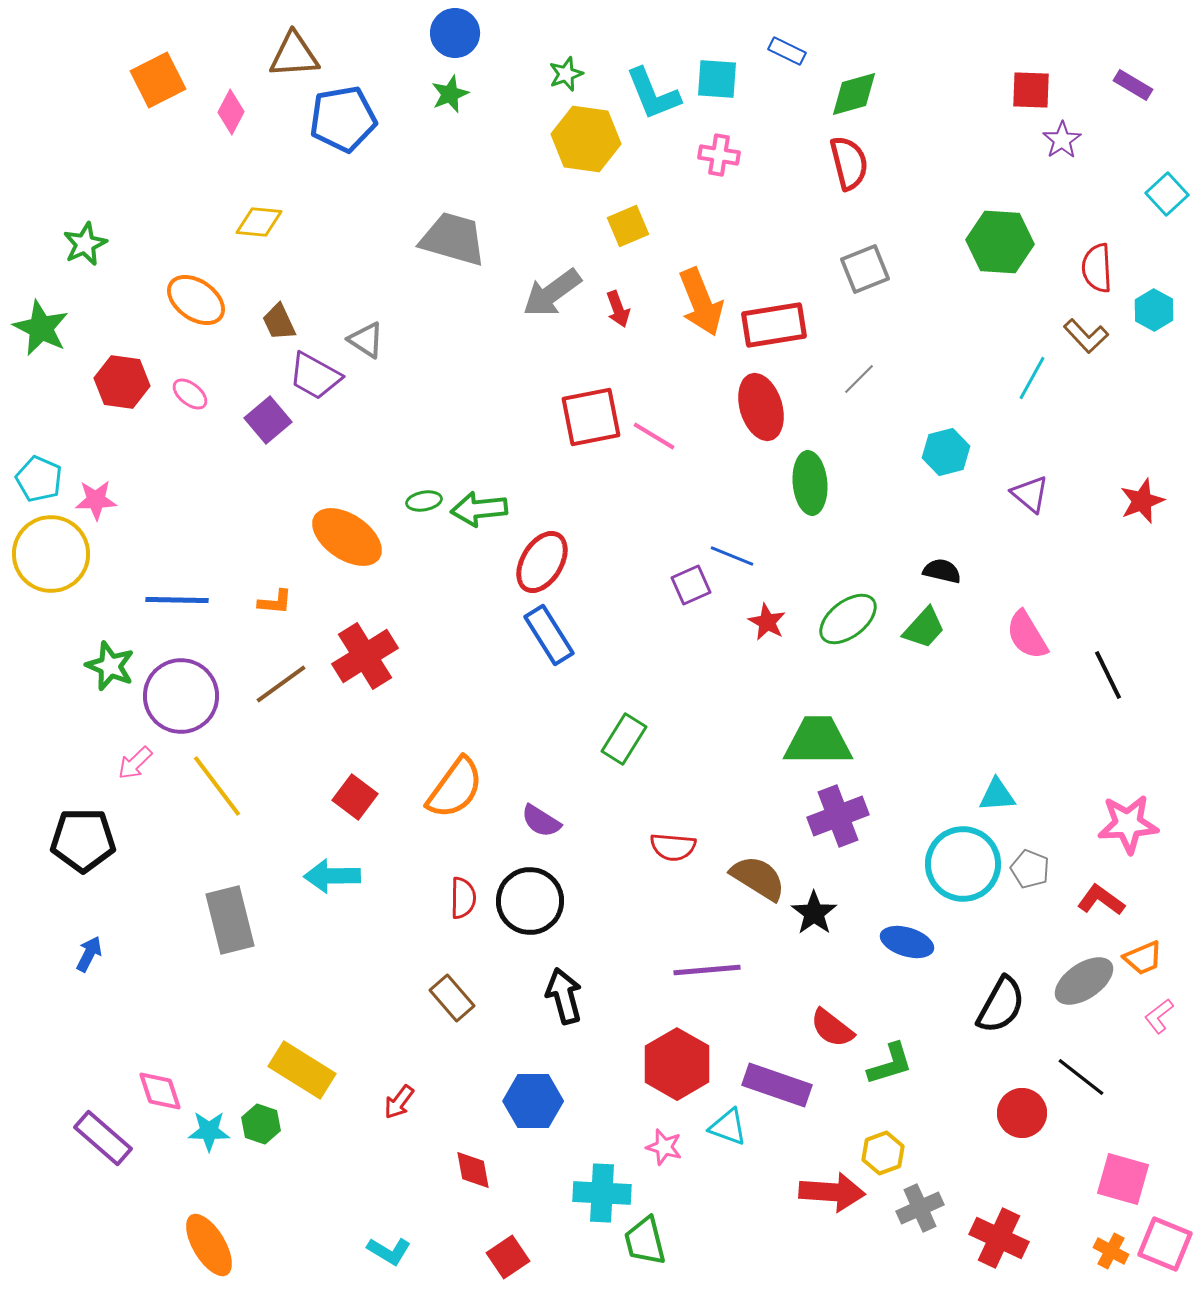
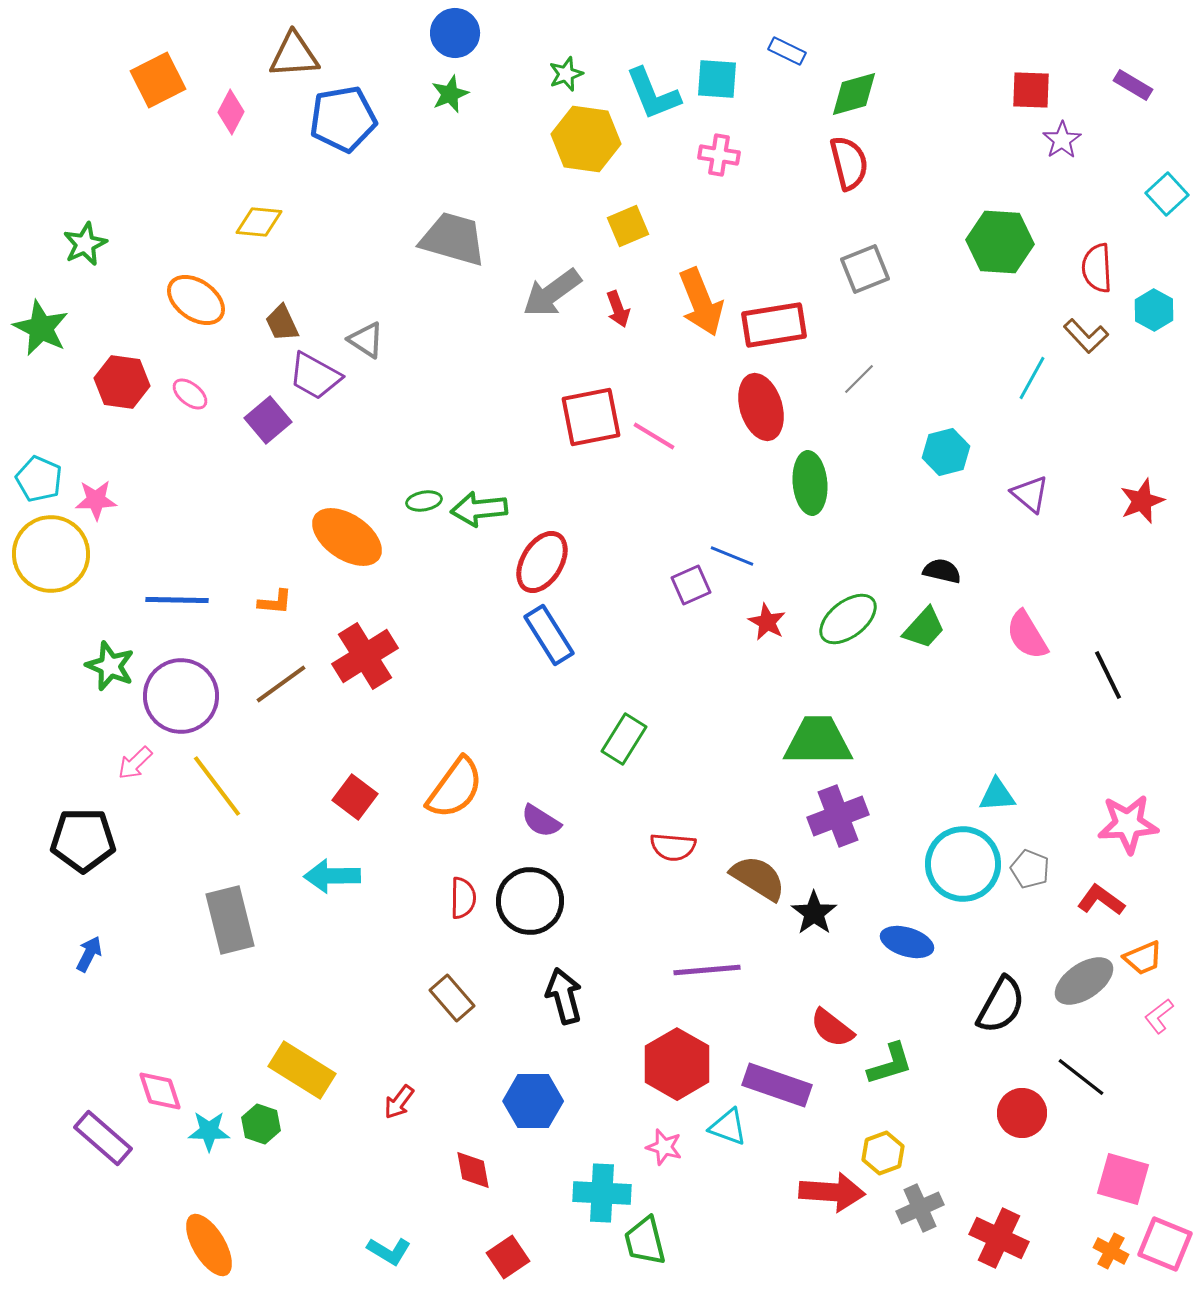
brown trapezoid at (279, 322): moved 3 px right, 1 px down
